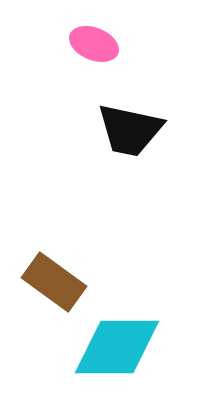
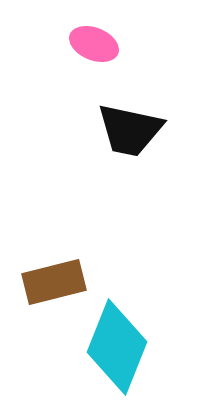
brown rectangle: rotated 50 degrees counterclockwise
cyan diamond: rotated 68 degrees counterclockwise
